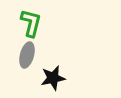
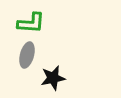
green L-shape: rotated 80 degrees clockwise
